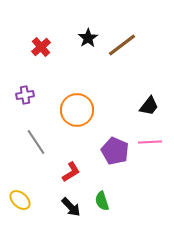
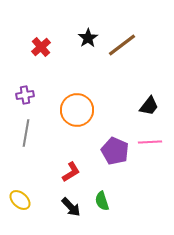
gray line: moved 10 px left, 9 px up; rotated 44 degrees clockwise
